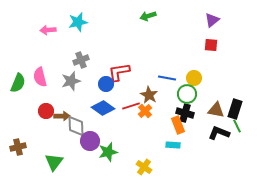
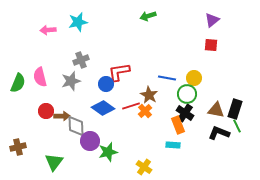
black cross: rotated 18 degrees clockwise
